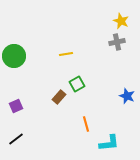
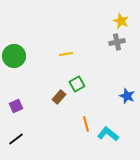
cyan L-shape: moved 1 px left, 9 px up; rotated 135 degrees counterclockwise
